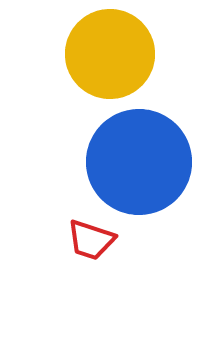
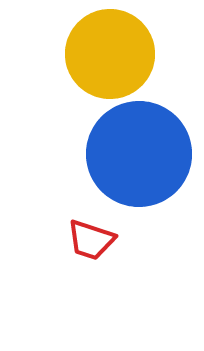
blue circle: moved 8 px up
